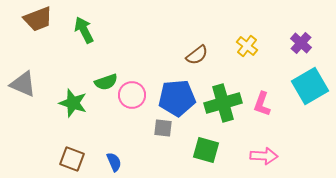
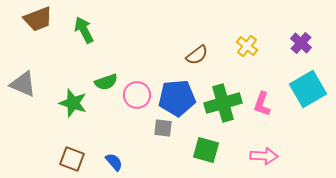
cyan square: moved 2 px left, 3 px down
pink circle: moved 5 px right
blue semicircle: rotated 18 degrees counterclockwise
